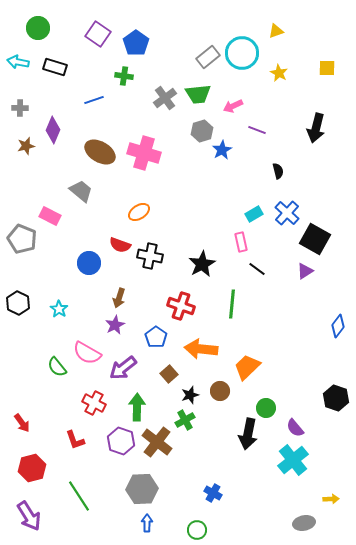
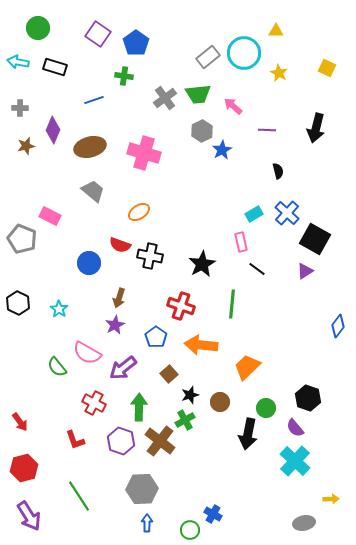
yellow triangle at (276, 31): rotated 21 degrees clockwise
cyan circle at (242, 53): moved 2 px right
yellow square at (327, 68): rotated 24 degrees clockwise
pink arrow at (233, 106): rotated 66 degrees clockwise
purple line at (257, 130): moved 10 px right; rotated 18 degrees counterclockwise
gray hexagon at (202, 131): rotated 10 degrees counterclockwise
brown ellipse at (100, 152): moved 10 px left, 5 px up; rotated 44 degrees counterclockwise
gray trapezoid at (81, 191): moved 12 px right
orange arrow at (201, 349): moved 4 px up
brown circle at (220, 391): moved 11 px down
black hexagon at (336, 398): moved 28 px left
green arrow at (137, 407): moved 2 px right
red arrow at (22, 423): moved 2 px left, 1 px up
brown cross at (157, 442): moved 3 px right, 1 px up
cyan cross at (293, 460): moved 2 px right, 1 px down; rotated 8 degrees counterclockwise
red hexagon at (32, 468): moved 8 px left
blue cross at (213, 493): moved 21 px down
green circle at (197, 530): moved 7 px left
